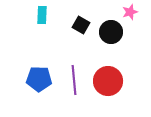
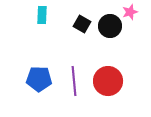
black square: moved 1 px right, 1 px up
black circle: moved 1 px left, 6 px up
purple line: moved 1 px down
